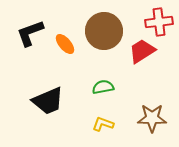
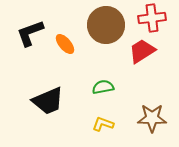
red cross: moved 7 px left, 4 px up
brown circle: moved 2 px right, 6 px up
